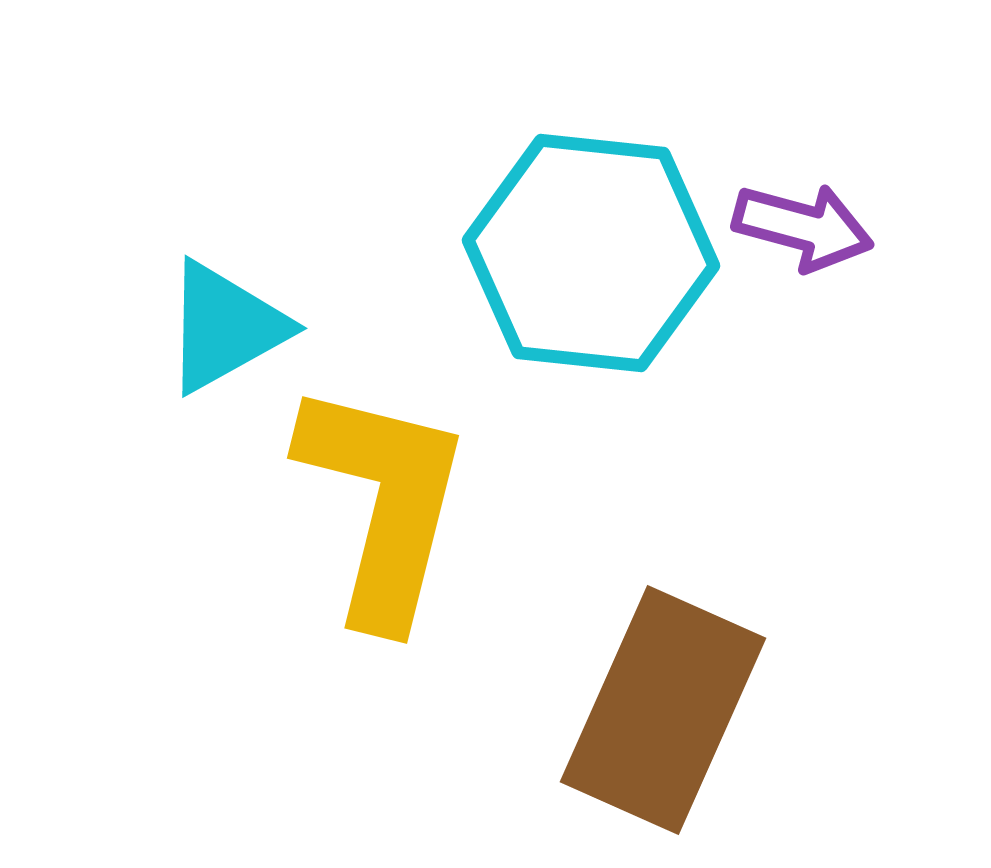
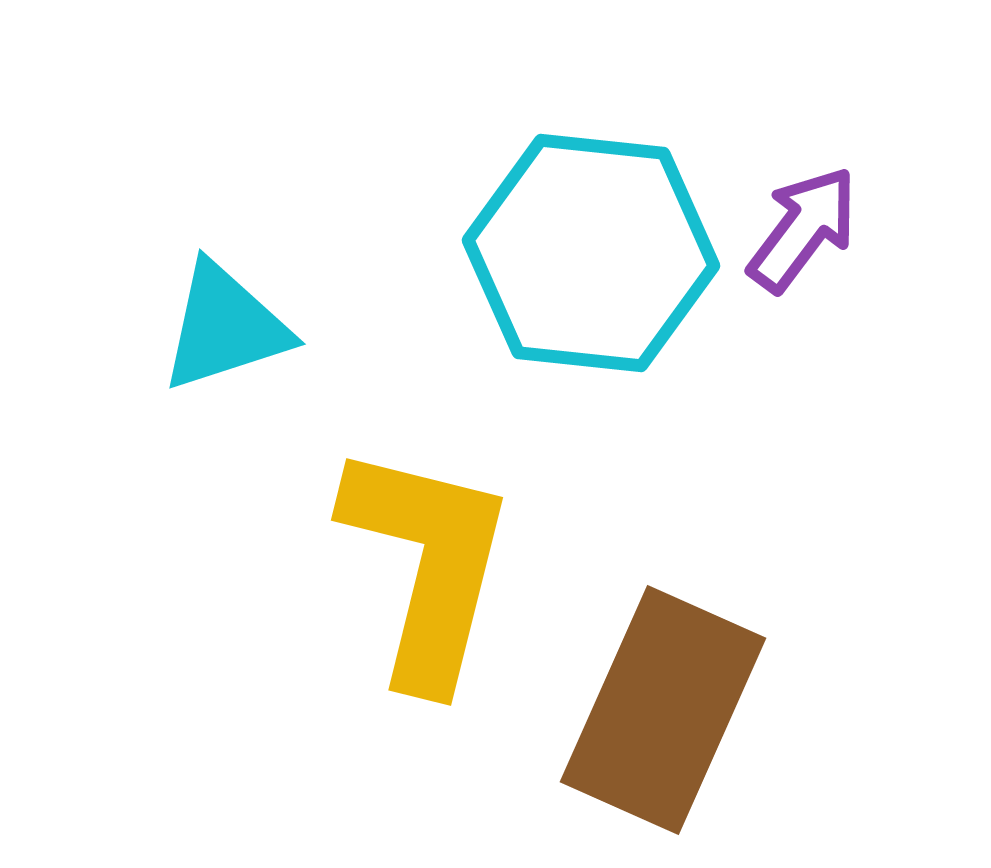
purple arrow: moved 2 px down; rotated 68 degrees counterclockwise
cyan triangle: rotated 11 degrees clockwise
yellow L-shape: moved 44 px right, 62 px down
